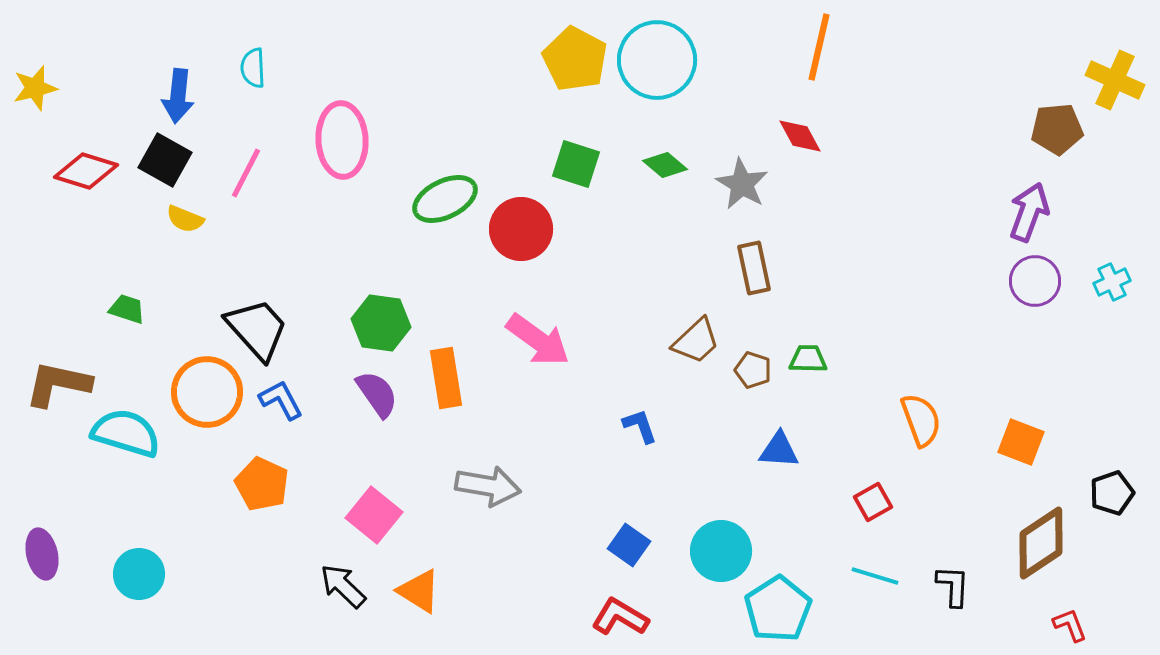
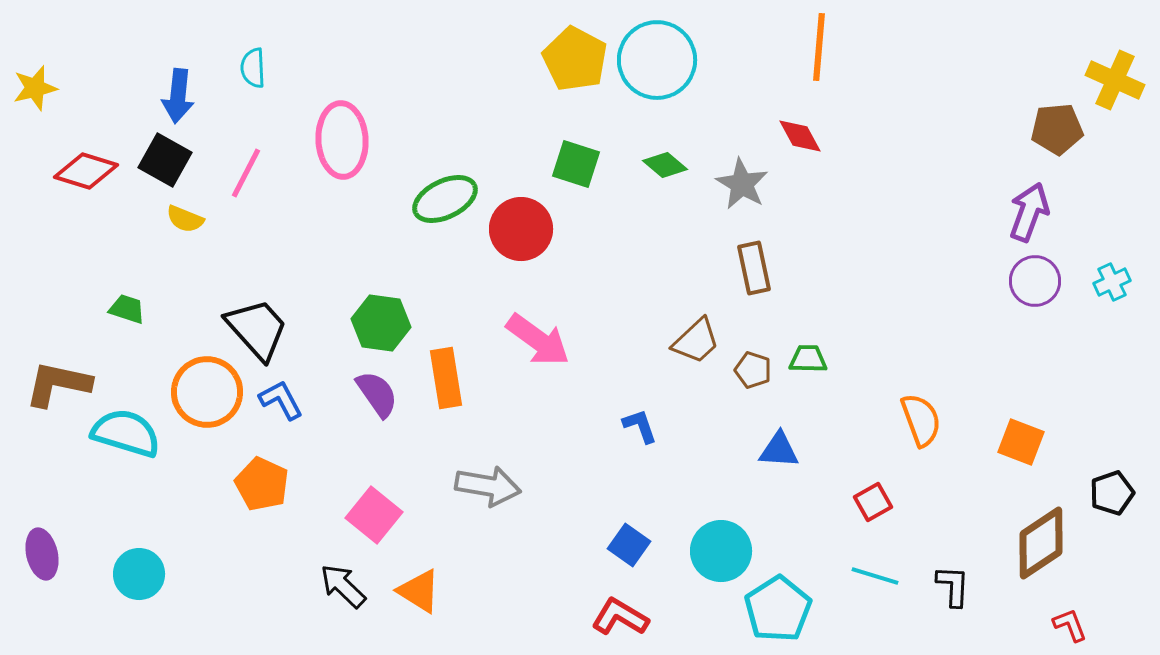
orange line at (819, 47): rotated 8 degrees counterclockwise
